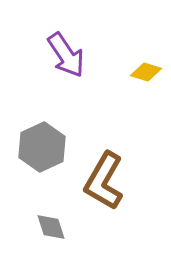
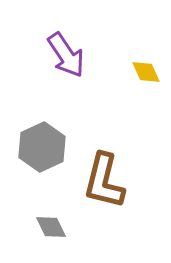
yellow diamond: rotated 48 degrees clockwise
brown L-shape: rotated 16 degrees counterclockwise
gray diamond: rotated 8 degrees counterclockwise
